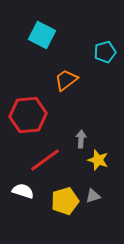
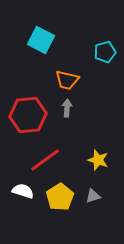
cyan square: moved 1 px left, 5 px down
orange trapezoid: moved 1 px right; rotated 130 degrees counterclockwise
gray arrow: moved 14 px left, 31 px up
yellow pentagon: moved 5 px left, 4 px up; rotated 16 degrees counterclockwise
